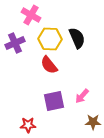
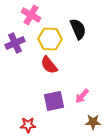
black semicircle: moved 1 px right, 9 px up
